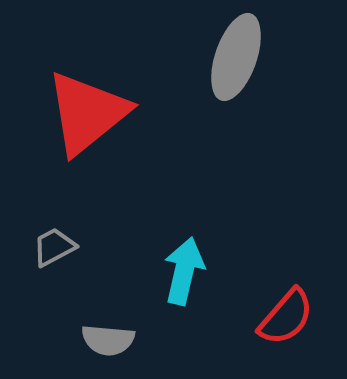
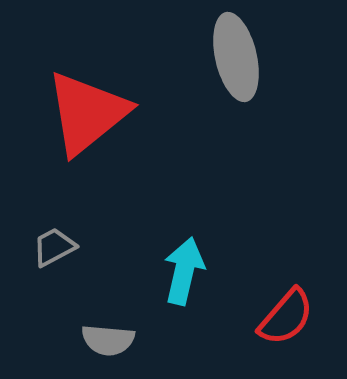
gray ellipse: rotated 32 degrees counterclockwise
